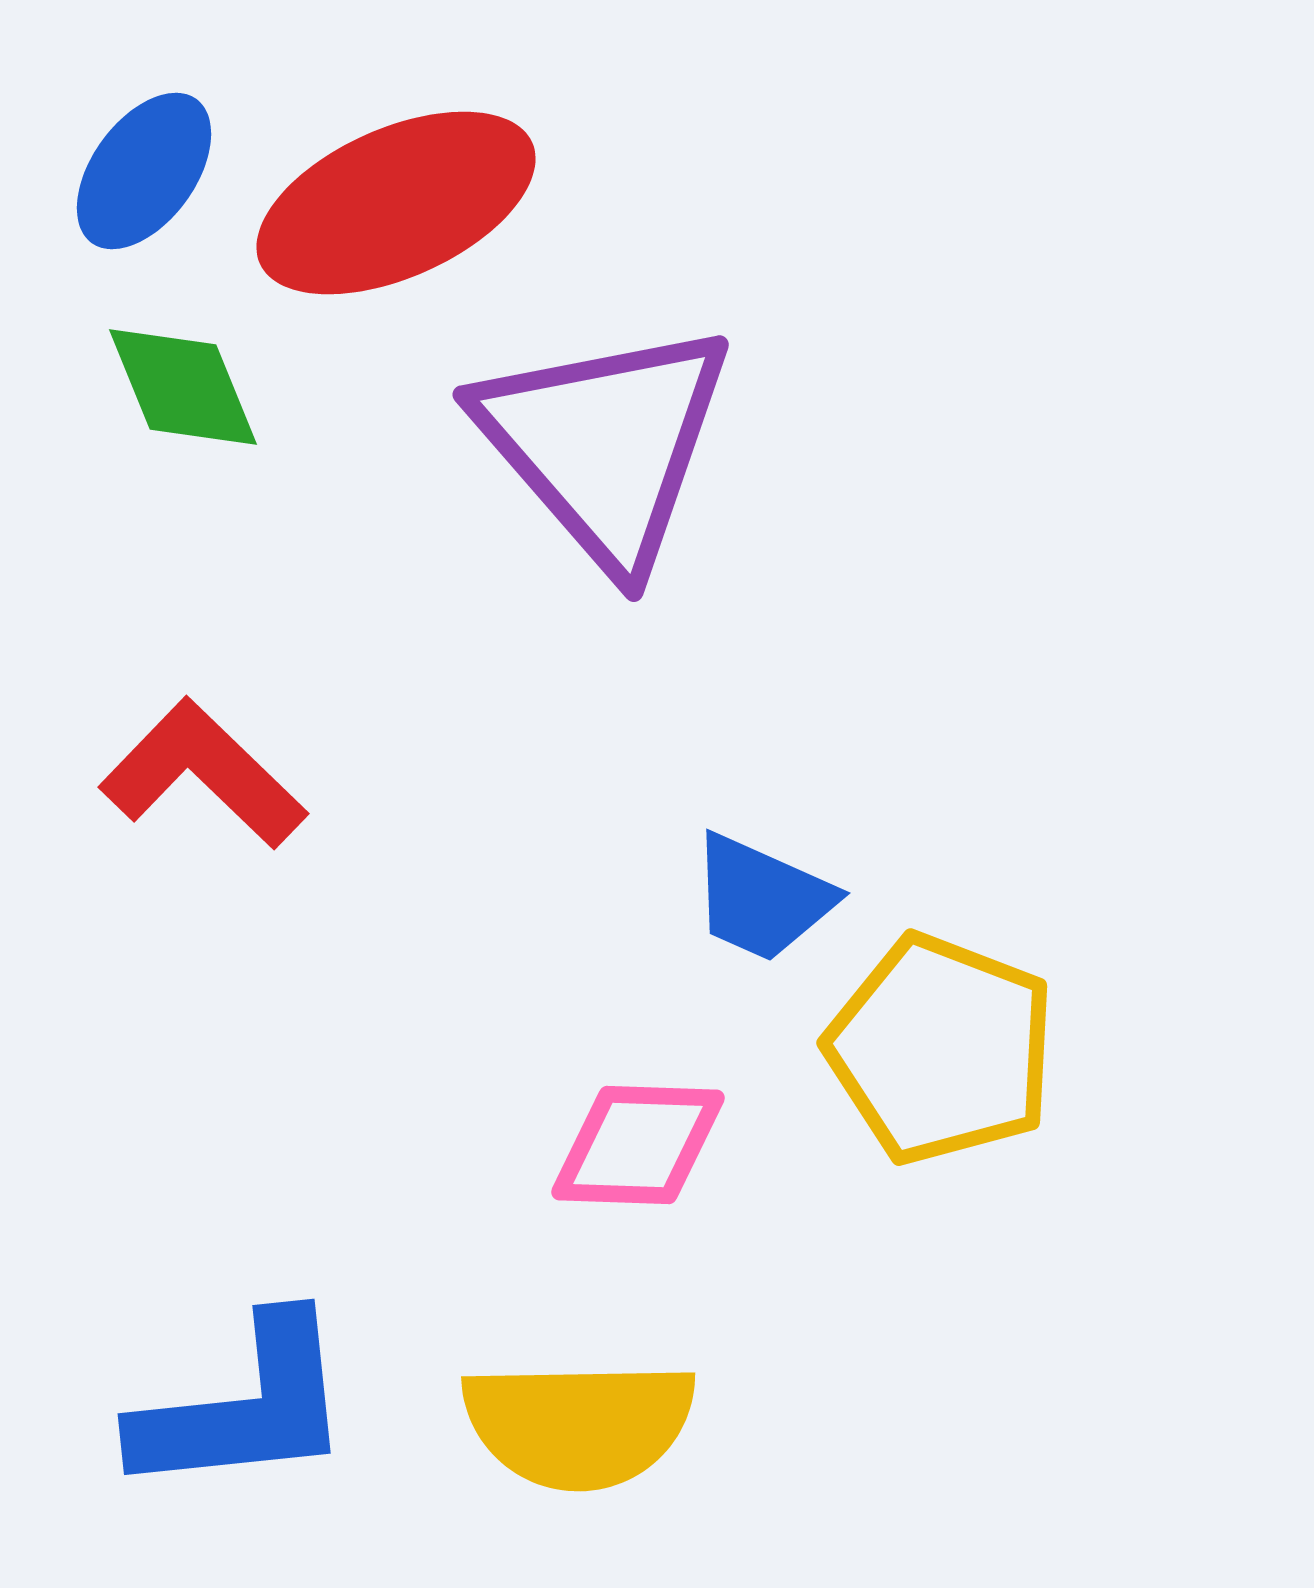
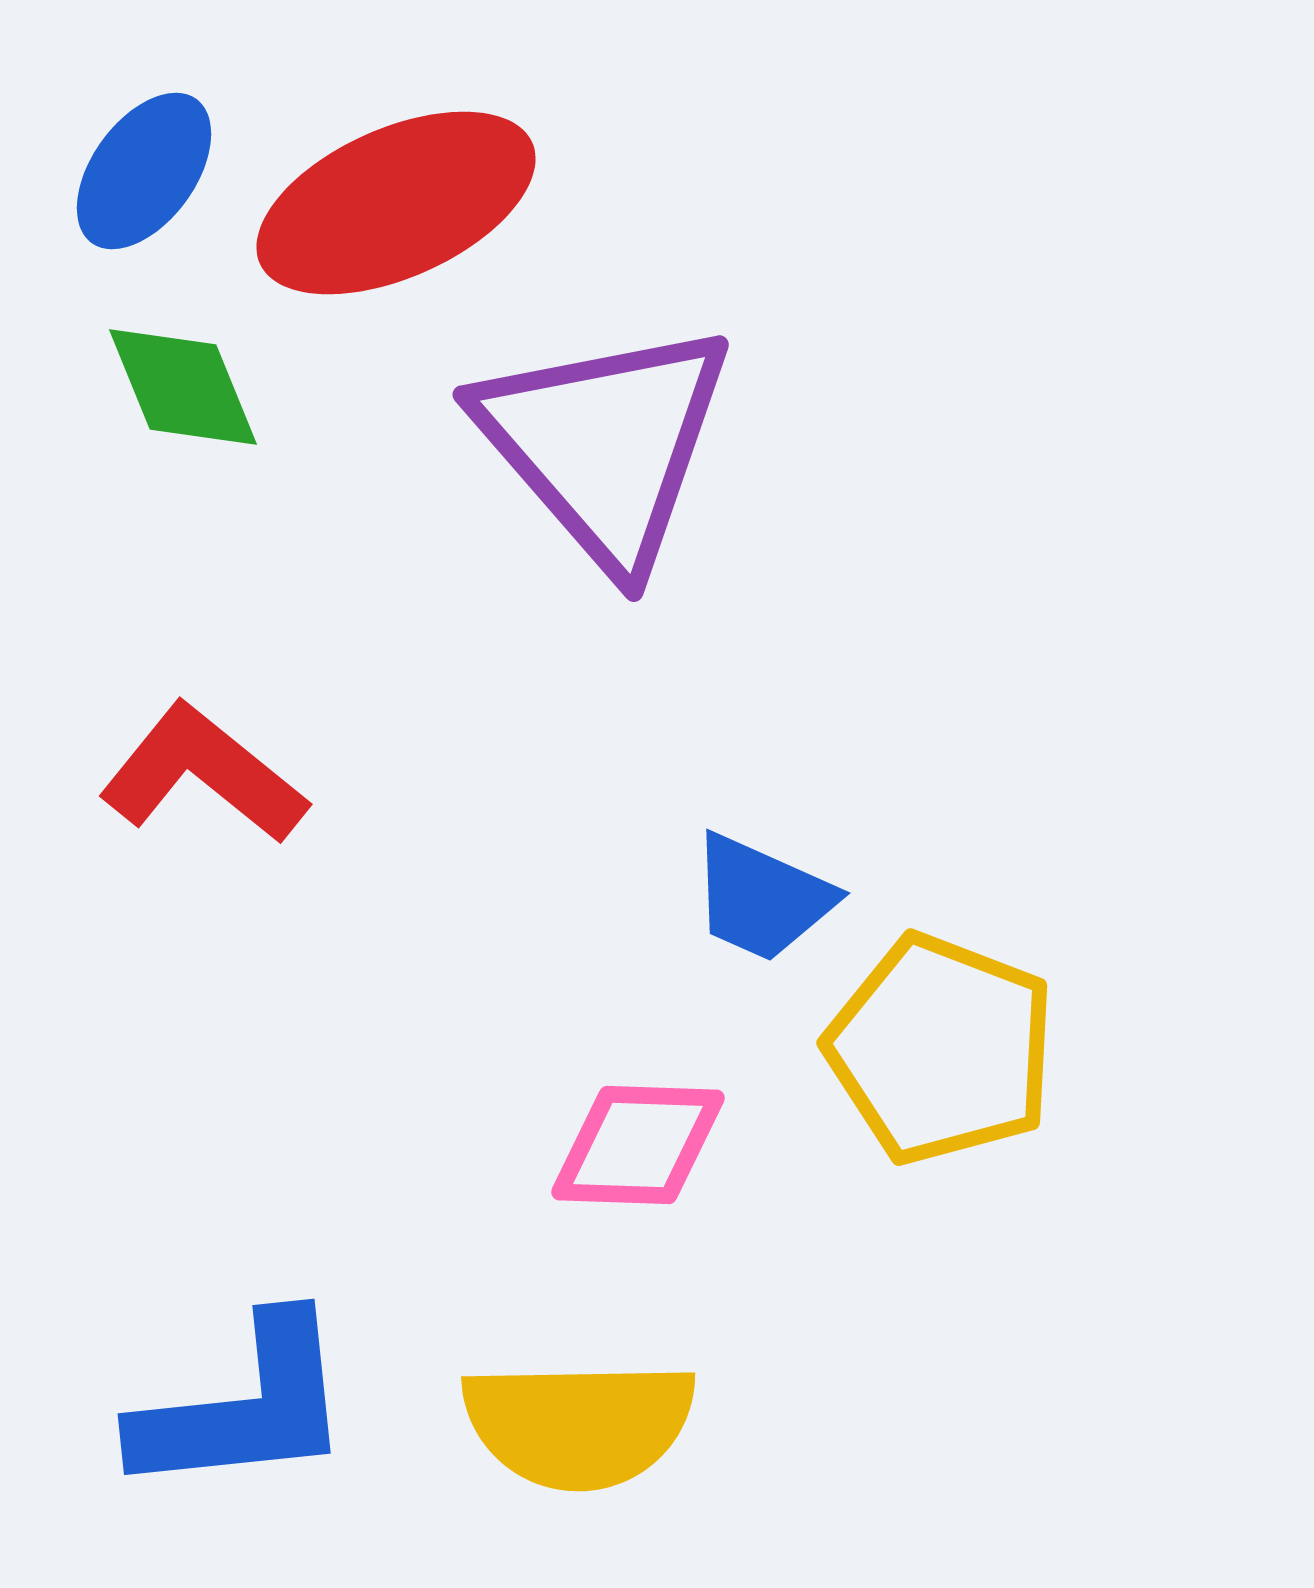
red L-shape: rotated 5 degrees counterclockwise
